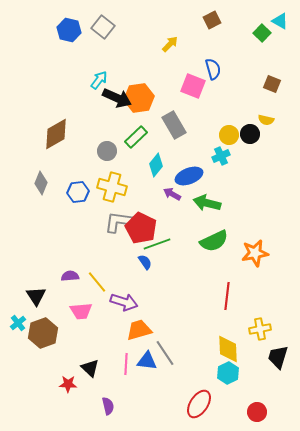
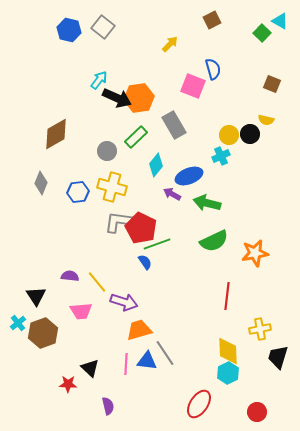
purple semicircle at (70, 276): rotated 12 degrees clockwise
yellow diamond at (228, 349): moved 2 px down
